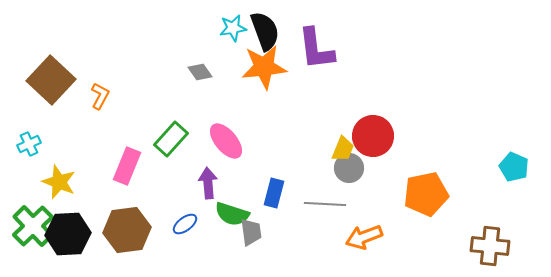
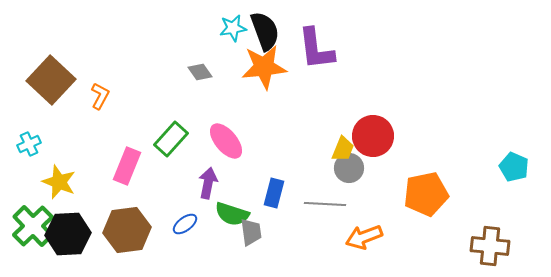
purple arrow: rotated 16 degrees clockwise
